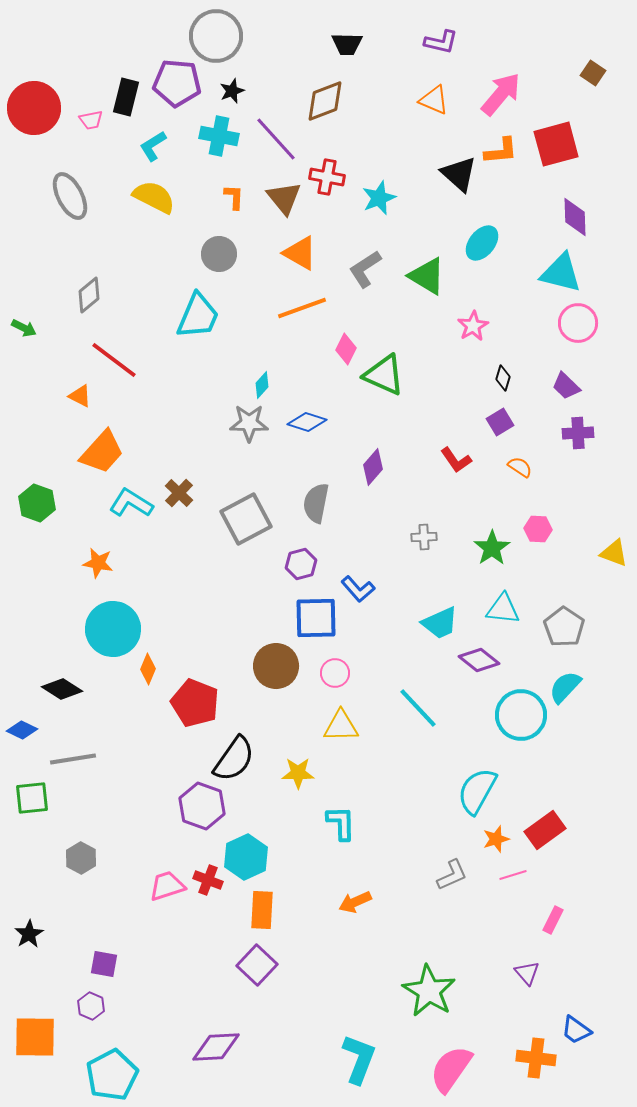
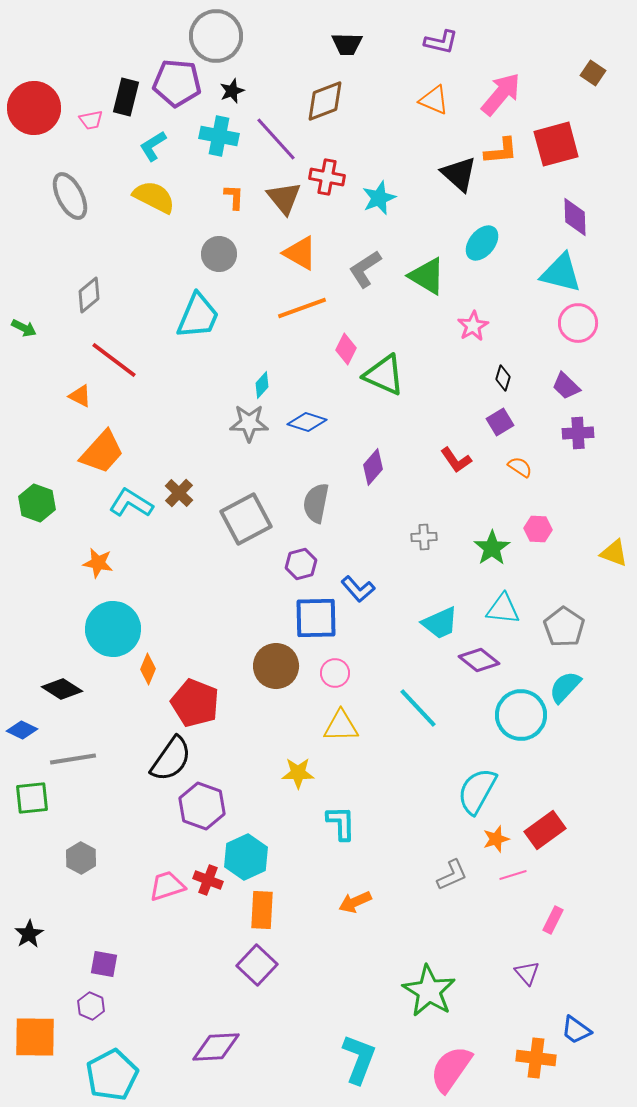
black semicircle at (234, 759): moved 63 px left
